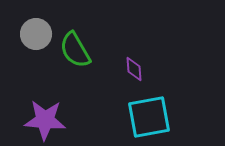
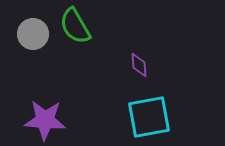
gray circle: moved 3 px left
green semicircle: moved 24 px up
purple diamond: moved 5 px right, 4 px up
